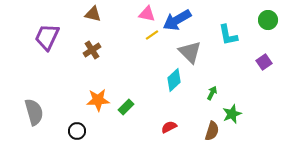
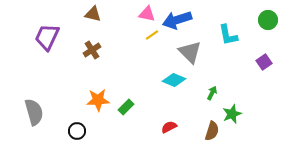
blue arrow: rotated 12 degrees clockwise
cyan diamond: rotated 65 degrees clockwise
